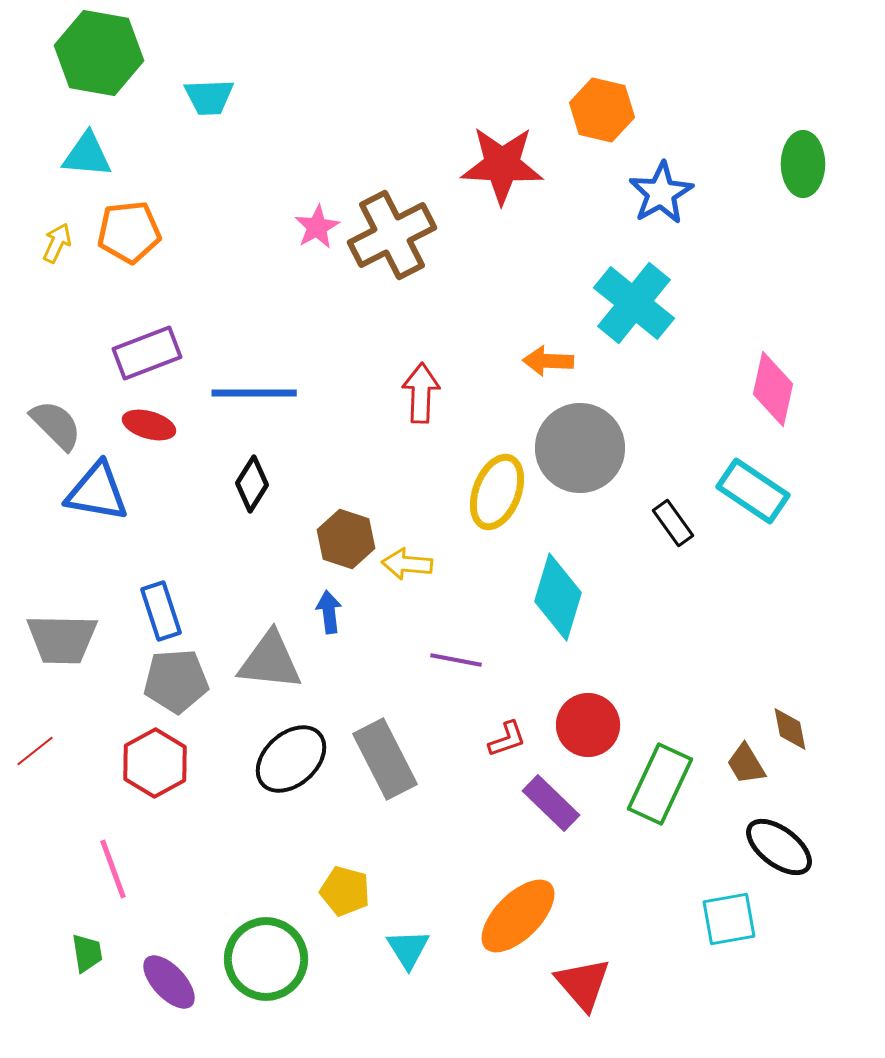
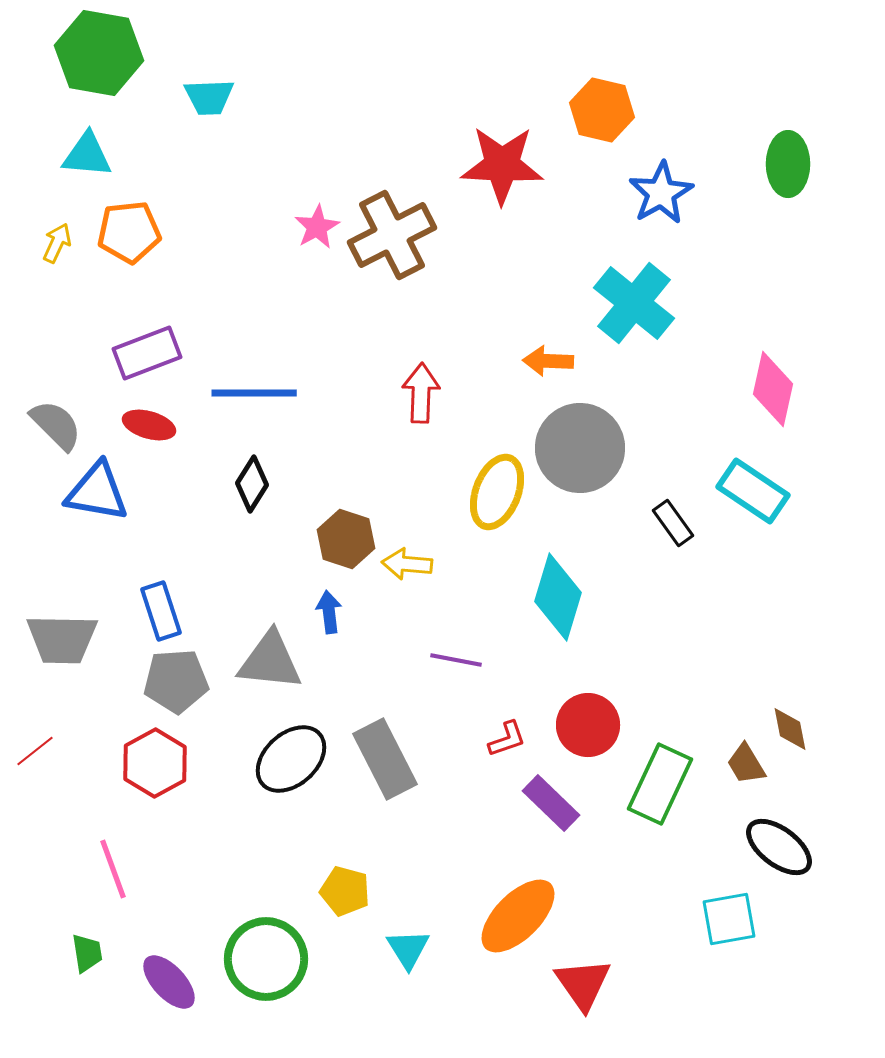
green ellipse at (803, 164): moved 15 px left
red triangle at (583, 984): rotated 6 degrees clockwise
